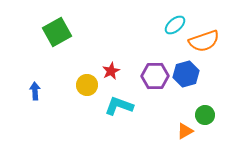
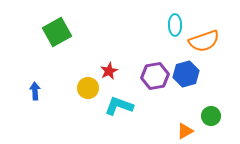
cyan ellipse: rotated 50 degrees counterclockwise
red star: moved 2 px left
purple hexagon: rotated 8 degrees counterclockwise
yellow circle: moved 1 px right, 3 px down
green circle: moved 6 px right, 1 px down
